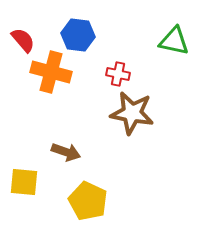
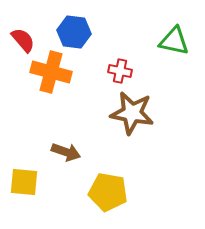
blue hexagon: moved 4 px left, 3 px up
red cross: moved 2 px right, 3 px up
yellow pentagon: moved 20 px right, 9 px up; rotated 15 degrees counterclockwise
